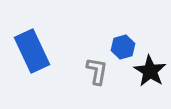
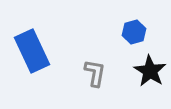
blue hexagon: moved 11 px right, 15 px up
gray L-shape: moved 2 px left, 2 px down
